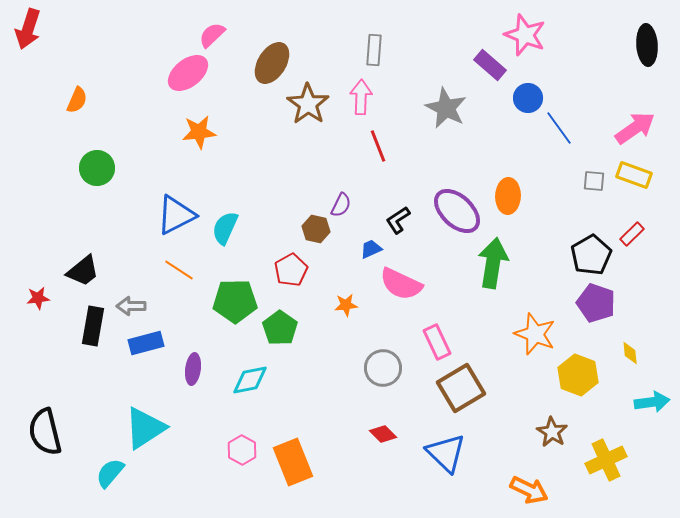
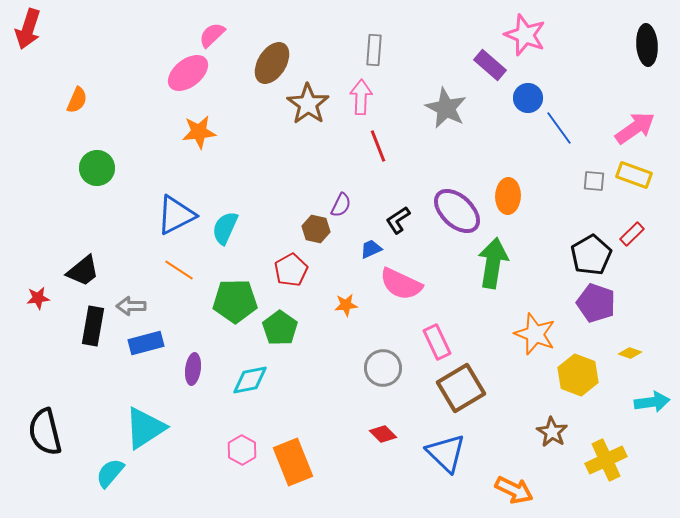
yellow diamond at (630, 353): rotated 65 degrees counterclockwise
orange arrow at (529, 490): moved 15 px left
